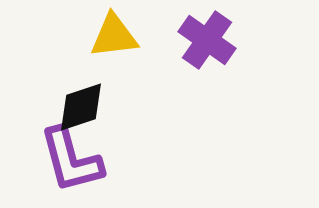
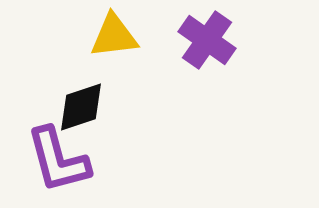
purple L-shape: moved 13 px left
